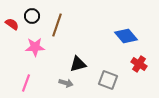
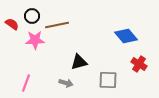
brown line: rotated 60 degrees clockwise
pink star: moved 7 px up
black triangle: moved 1 px right, 2 px up
gray square: rotated 18 degrees counterclockwise
